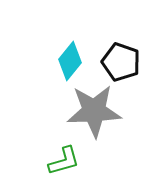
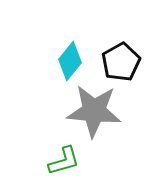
black pentagon: rotated 24 degrees clockwise
gray star: rotated 8 degrees clockwise
